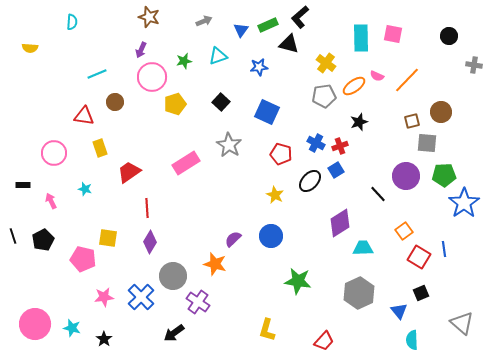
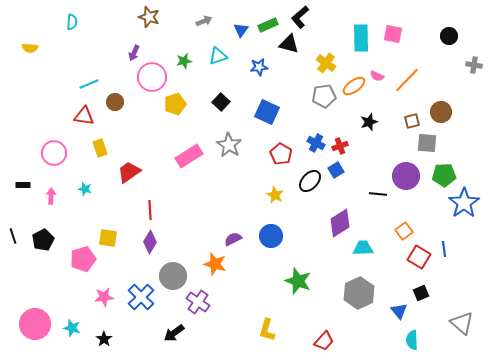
purple arrow at (141, 50): moved 7 px left, 3 px down
cyan line at (97, 74): moved 8 px left, 10 px down
black star at (359, 122): moved 10 px right
red pentagon at (281, 154): rotated 15 degrees clockwise
pink rectangle at (186, 163): moved 3 px right, 7 px up
black line at (378, 194): rotated 42 degrees counterclockwise
pink arrow at (51, 201): moved 5 px up; rotated 28 degrees clockwise
red line at (147, 208): moved 3 px right, 2 px down
purple semicircle at (233, 239): rotated 18 degrees clockwise
pink pentagon at (83, 259): rotated 30 degrees counterclockwise
green star at (298, 281): rotated 12 degrees clockwise
